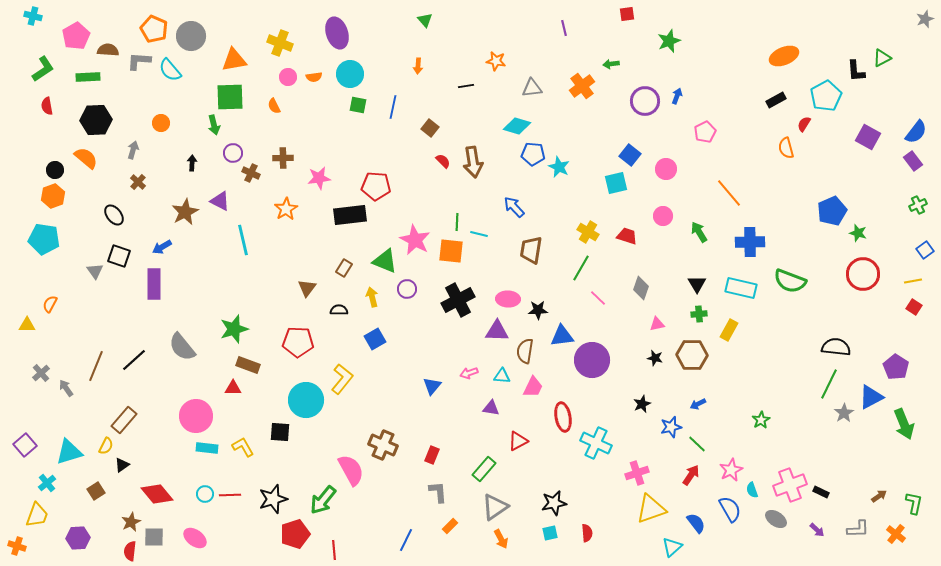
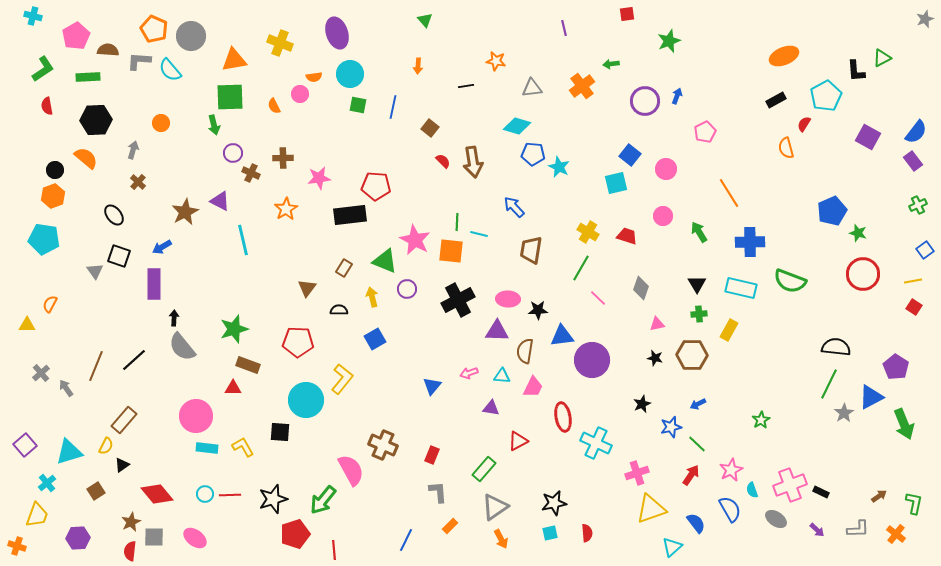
pink circle at (288, 77): moved 12 px right, 17 px down
black arrow at (192, 163): moved 18 px left, 155 px down
orange line at (729, 193): rotated 8 degrees clockwise
